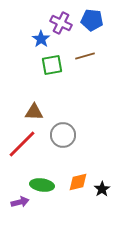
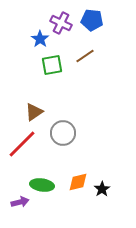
blue star: moved 1 px left
brown line: rotated 18 degrees counterclockwise
brown triangle: rotated 36 degrees counterclockwise
gray circle: moved 2 px up
